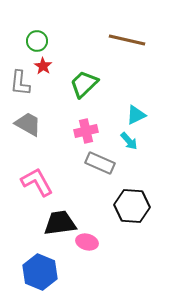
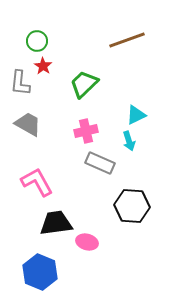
brown line: rotated 33 degrees counterclockwise
cyan arrow: rotated 24 degrees clockwise
black trapezoid: moved 4 px left
